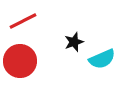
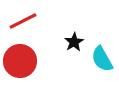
black star: rotated 12 degrees counterclockwise
cyan semicircle: rotated 84 degrees clockwise
